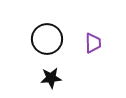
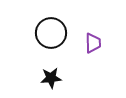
black circle: moved 4 px right, 6 px up
